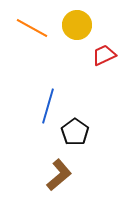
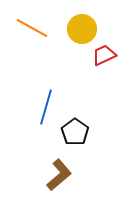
yellow circle: moved 5 px right, 4 px down
blue line: moved 2 px left, 1 px down
